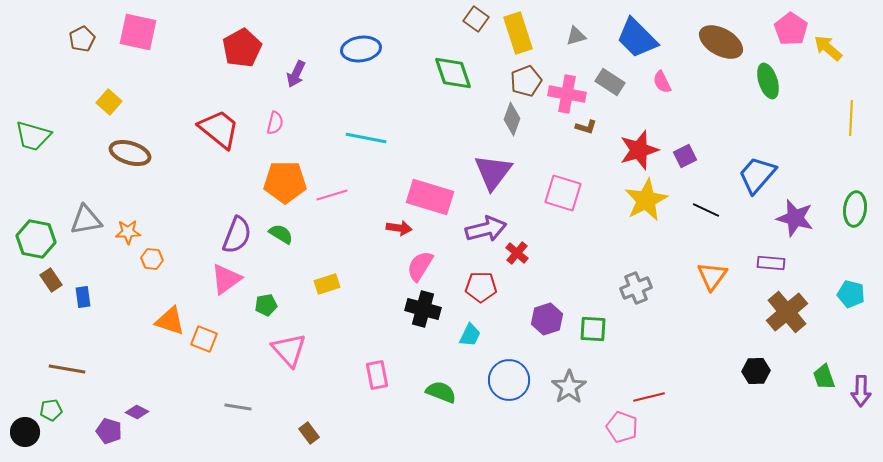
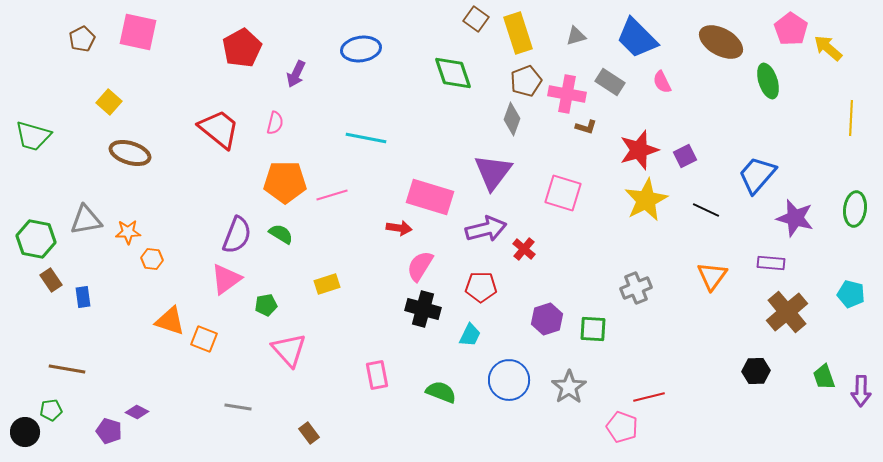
red cross at (517, 253): moved 7 px right, 4 px up
